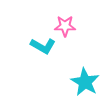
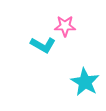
cyan L-shape: moved 1 px up
